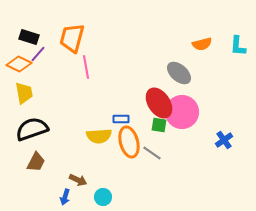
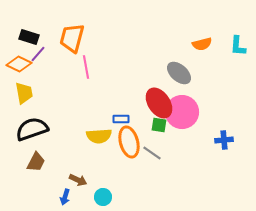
blue cross: rotated 30 degrees clockwise
